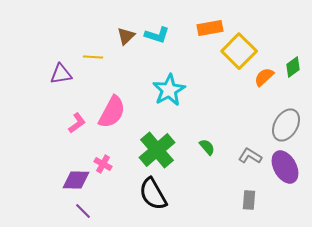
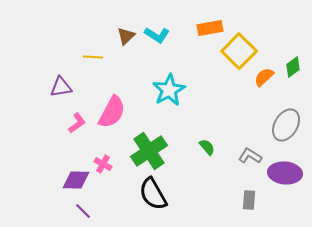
cyan L-shape: rotated 15 degrees clockwise
purple triangle: moved 13 px down
green cross: moved 8 px left, 1 px down; rotated 6 degrees clockwise
purple ellipse: moved 6 px down; rotated 56 degrees counterclockwise
